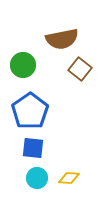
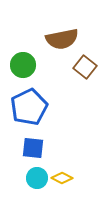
brown square: moved 5 px right, 2 px up
blue pentagon: moved 1 px left, 4 px up; rotated 9 degrees clockwise
yellow diamond: moved 7 px left; rotated 25 degrees clockwise
